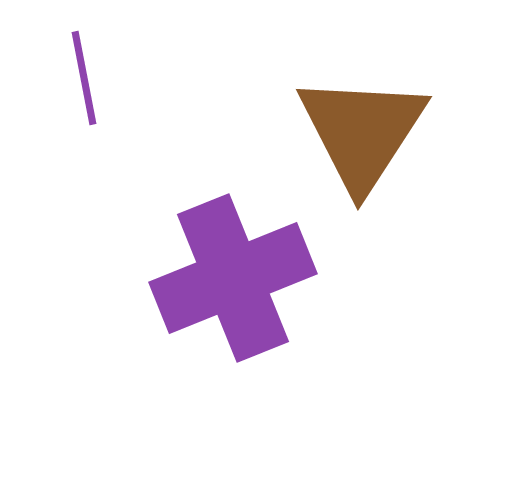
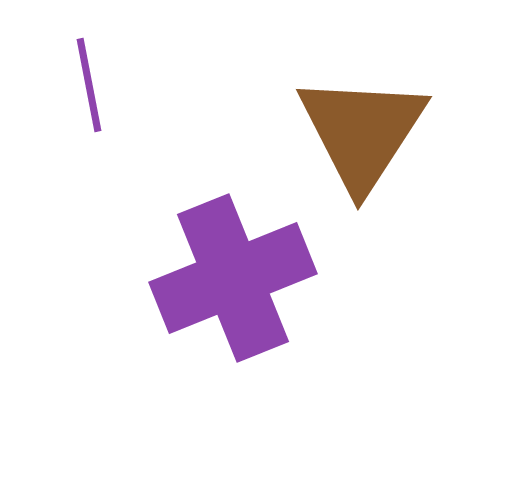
purple line: moved 5 px right, 7 px down
